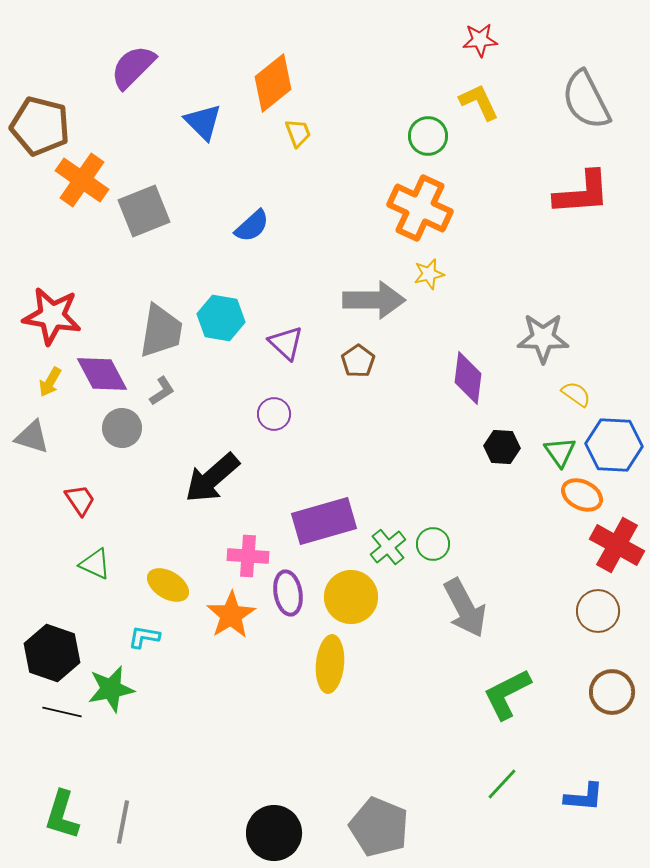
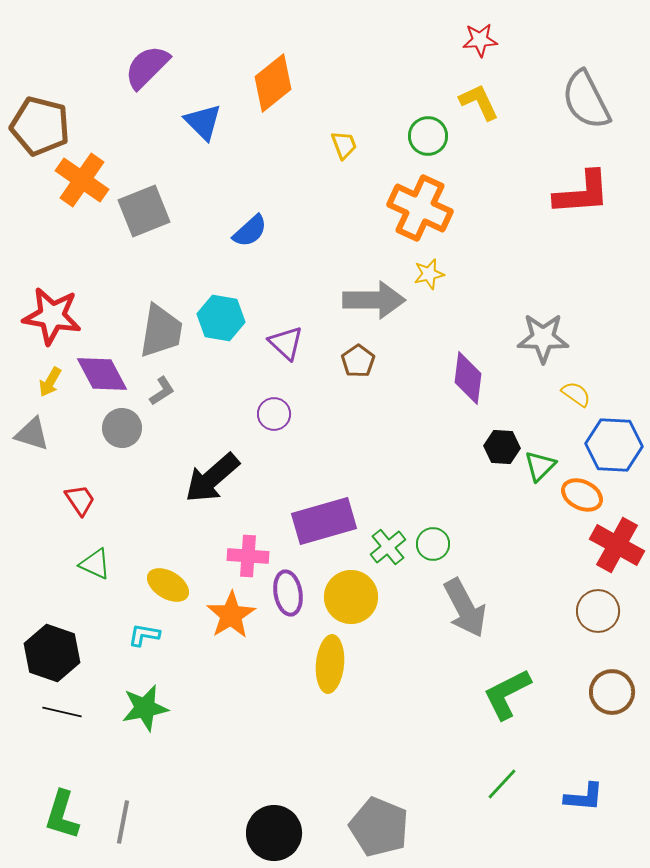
purple semicircle at (133, 67): moved 14 px right
yellow trapezoid at (298, 133): moved 46 px right, 12 px down
blue semicircle at (252, 226): moved 2 px left, 5 px down
gray triangle at (32, 437): moved 3 px up
green triangle at (560, 452): moved 20 px left, 14 px down; rotated 20 degrees clockwise
cyan L-shape at (144, 637): moved 2 px up
green star at (111, 689): moved 34 px right, 19 px down
